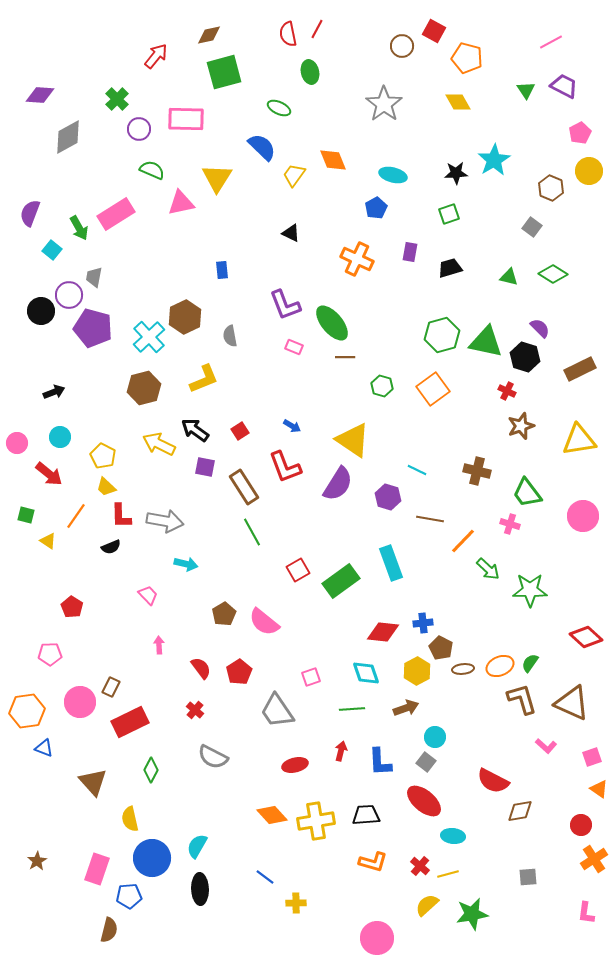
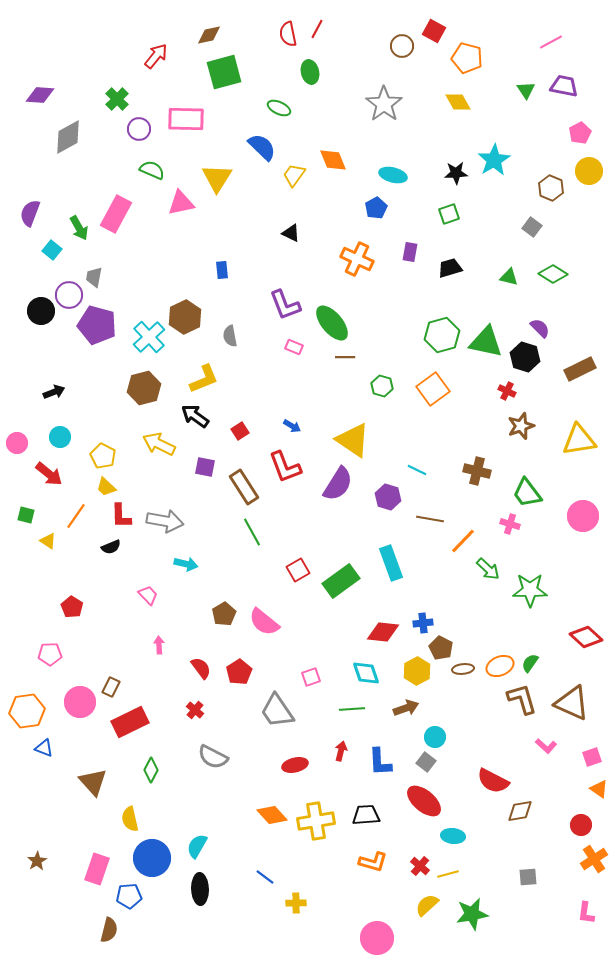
purple trapezoid at (564, 86): rotated 16 degrees counterclockwise
pink rectangle at (116, 214): rotated 30 degrees counterclockwise
purple pentagon at (93, 328): moved 4 px right, 3 px up
black arrow at (195, 430): moved 14 px up
